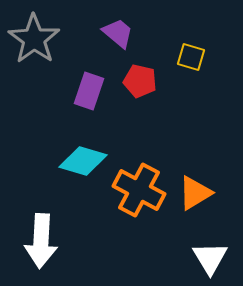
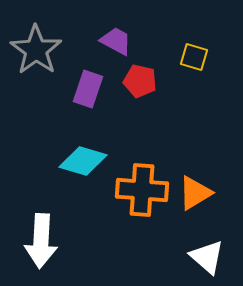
purple trapezoid: moved 2 px left, 8 px down; rotated 12 degrees counterclockwise
gray star: moved 2 px right, 11 px down
yellow square: moved 3 px right
purple rectangle: moved 1 px left, 2 px up
orange cross: moved 3 px right; rotated 24 degrees counterclockwise
white triangle: moved 3 px left, 1 px up; rotated 18 degrees counterclockwise
